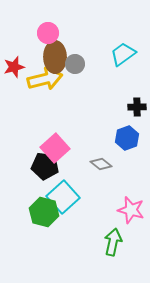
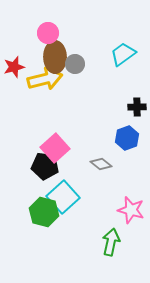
green arrow: moved 2 px left
